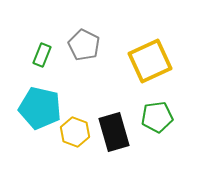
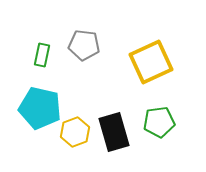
gray pentagon: rotated 20 degrees counterclockwise
green rectangle: rotated 10 degrees counterclockwise
yellow square: moved 1 px right, 1 px down
green pentagon: moved 2 px right, 5 px down
yellow hexagon: rotated 20 degrees clockwise
